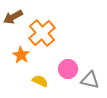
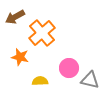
brown arrow: moved 2 px right
orange star: moved 1 px left, 2 px down; rotated 18 degrees counterclockwise
pink circle: moved 1 px right, 1 px up
yellow semicircle: rotated 28 degrees counterclockwise
